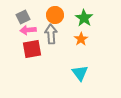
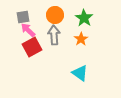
gray square: rotated 16 degrees clockwise
pink arrow: rotated 49 degrees clockwise
gray arrow: moved 3 px right, 1 px down
red square: moved 2 px up; rotated 18 degrees counterclockwise
cyan triangle: rotated 18 degrees counterclockwise
